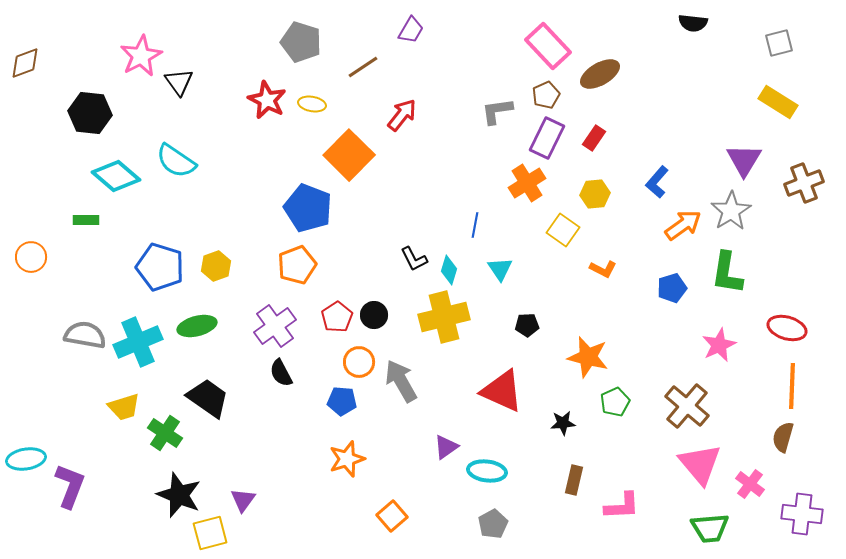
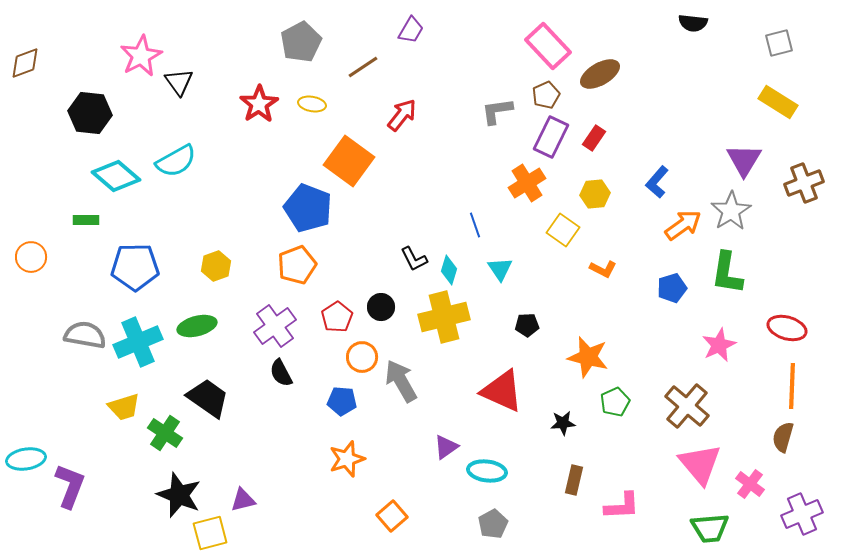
gray pentagon at (301, 42): rotated 27 degrees clockwise
red star at (267, 100): moved 8 px left, 4 px down; rotated 12 degrees clockwise
purple rectangle at (547, 138): moved 4 px right, 1 px up
orange square at (349, 155): moved 6 px down; rotated 9 degrees counterclockwise
cyan semicircle at (176, 161): rotated 63 degrees counterclockwise
blue line at (475, 225): rotated 30 degrees counterclockwise
blue pentagon at (160, 267): moved 25 px left; rotated 18 degrees counterclockwise
black circle at (374, 315): moved 7 px right, 8 px up
orange circle at (359, 362): moved 3 px right, 5 px up
purple triangle at (243, 500): rotated 40 degrees clockwise
purple cross at (802, 514): rotated 30 degrees counterclockwise
